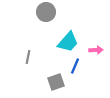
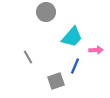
cyan trapezoid: moved 4 px right, 5 px up
gray line: rotated 40 degrees counterclockwise
gray square: moved 1 px up
